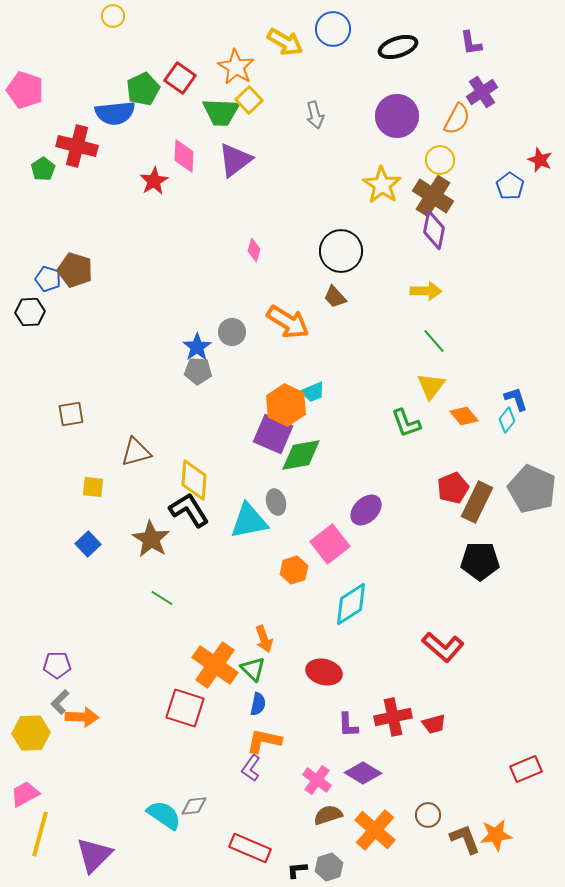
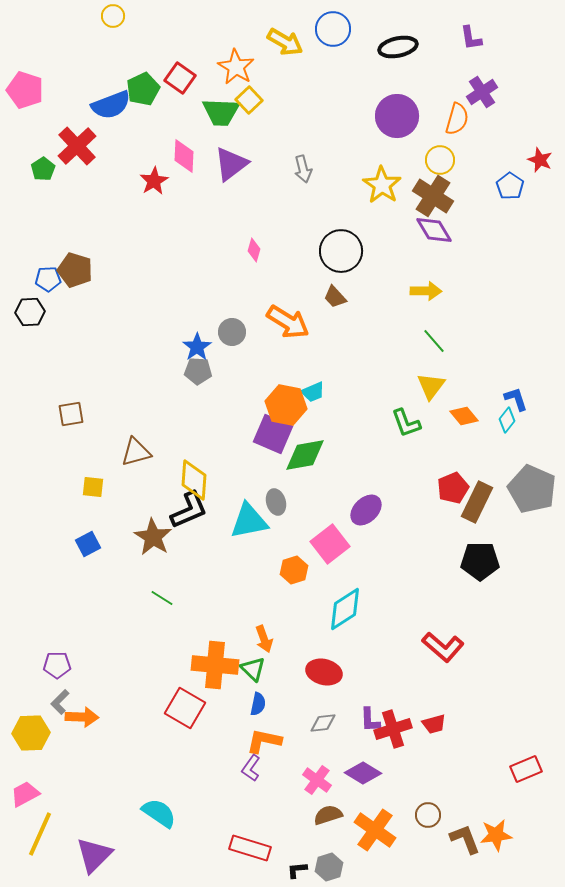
purple L-shape at (471, 43): moved 5 px up
black ellipse at (398, 47): rotated 6 degrees clockwise
blue semicircle at (115, 113): moved 4 px left, 8 px up; rotated 15 degrees counterclockwise
gray arrow at (315, 115): moved 12 px left, 54 px down
orange semicircle at (457, 119): rotated 12 degrees counterclockwise
red cross at (77, 146): rotated 33 degrees clockwise
purple triangle at (235, 160): moved 4 px left, 4 px down
purple diamond at (434, 230): rotated 42 degrees counterclockwise
blue pentagon at (48, 279): rotated 20 degrees counterclockwise
orange hexagon at (286, 405): rotated 15 degrees counterclockwise
green diamond at (301, 455): moved 4 px right
black L-shape at (189, 510): rotated 99 degrees clockwise
brown star at (151, 539): moved 2 px right, 2 px up
blue square at (88, 544): rotated 15 degrees clockwise
cyan diamond at (351, 604): moved 6 px left, 5 px down
orange cross at (215, 665): rotated 30 degrees counterclockwise
red square at (185, 708): rotated 12 degrees clockwise
red cross at (393, 717): moved 12 px down; rotated 6 degrees counterclockwise
purple L-shape at (348, 725): moved 22 px right, 5 px up
gray diamond at (194, 806): moved 129 px right, 83 px up
cyan semicircle at (164, 815): moved 5 px left, 2 px up
orange cross at (375, 830): rotated 6 degrees counterclockwise
yellow line at (40, 834): rotated 9 degrees clockwise
red rectangle at (250, 848): rotated 6 degrees counterclockwise
